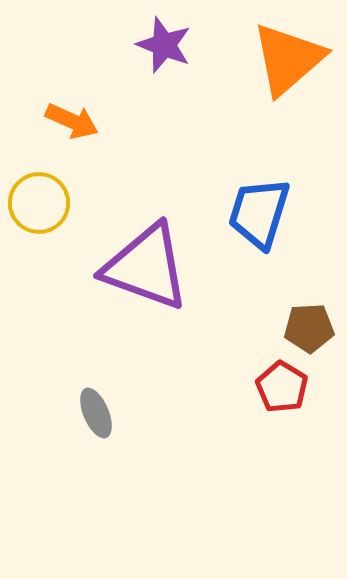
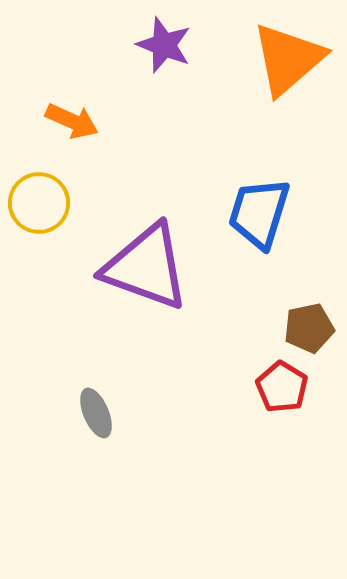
brown pentagon: rotated 9 degrees counterclockwise
